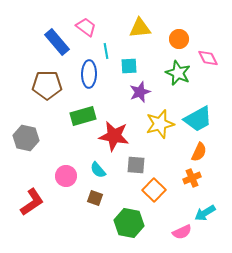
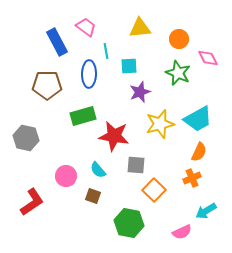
blue rectangle: rotated 12 degrees clockwise
brown square: moved 2 px left, 2 px up
cyan arrow: moved 1 px right, 2 px up
